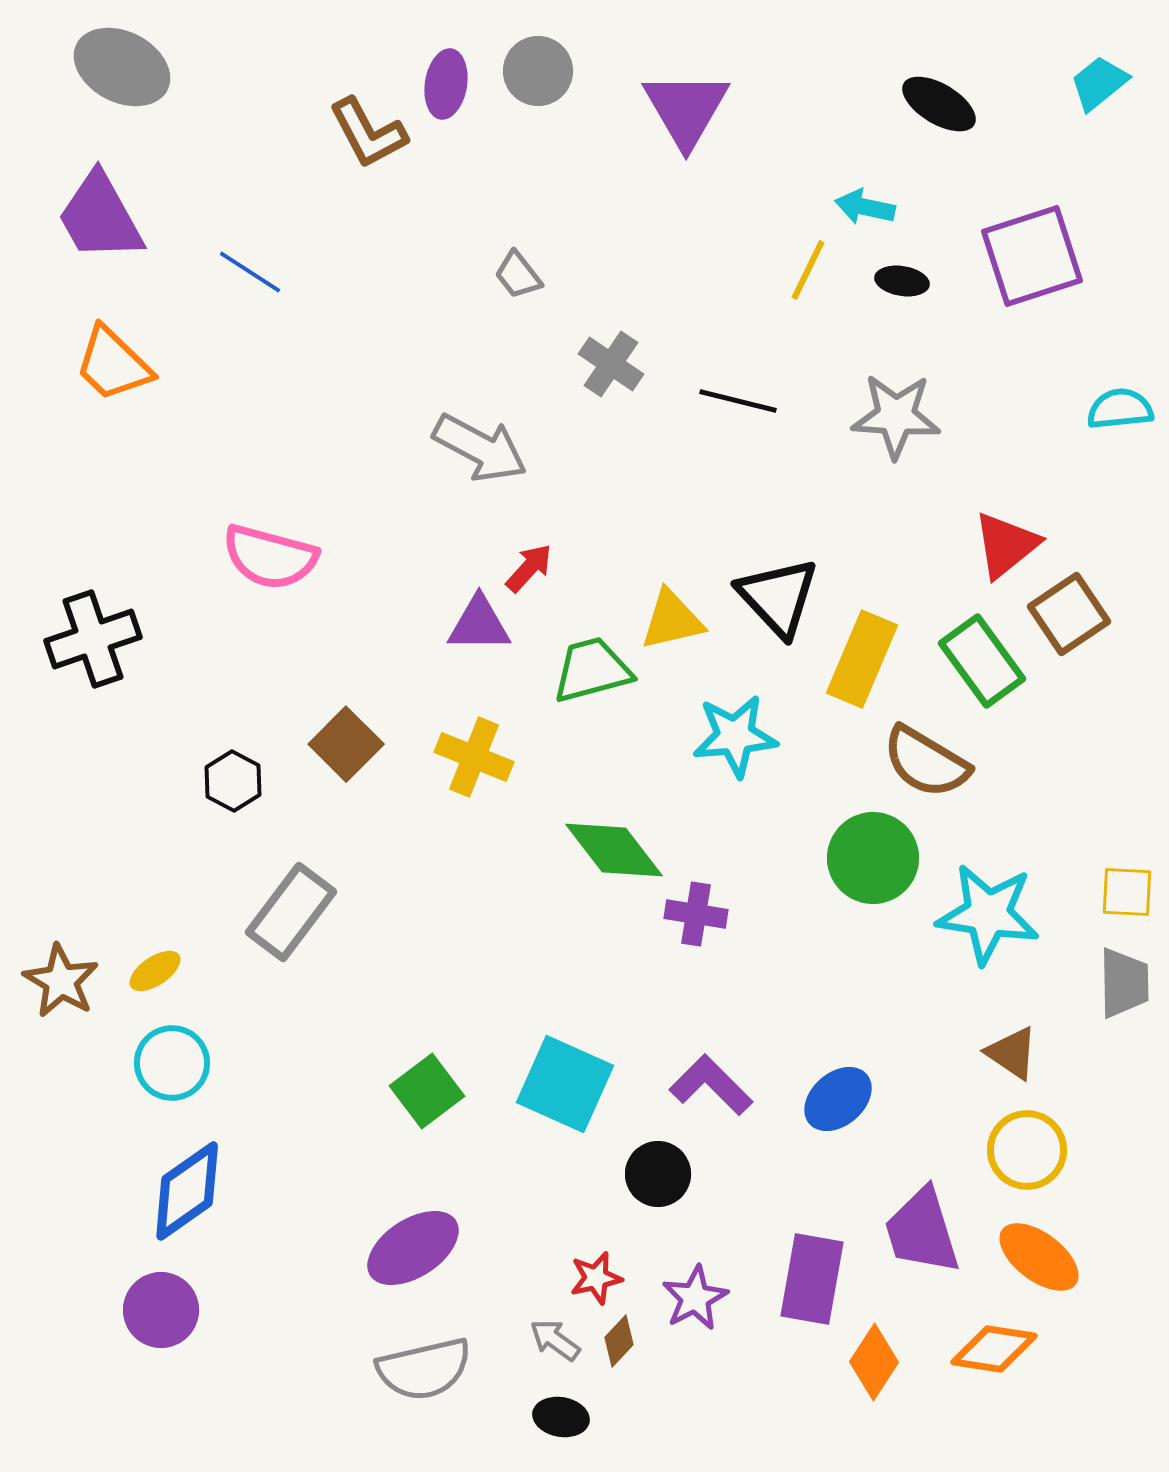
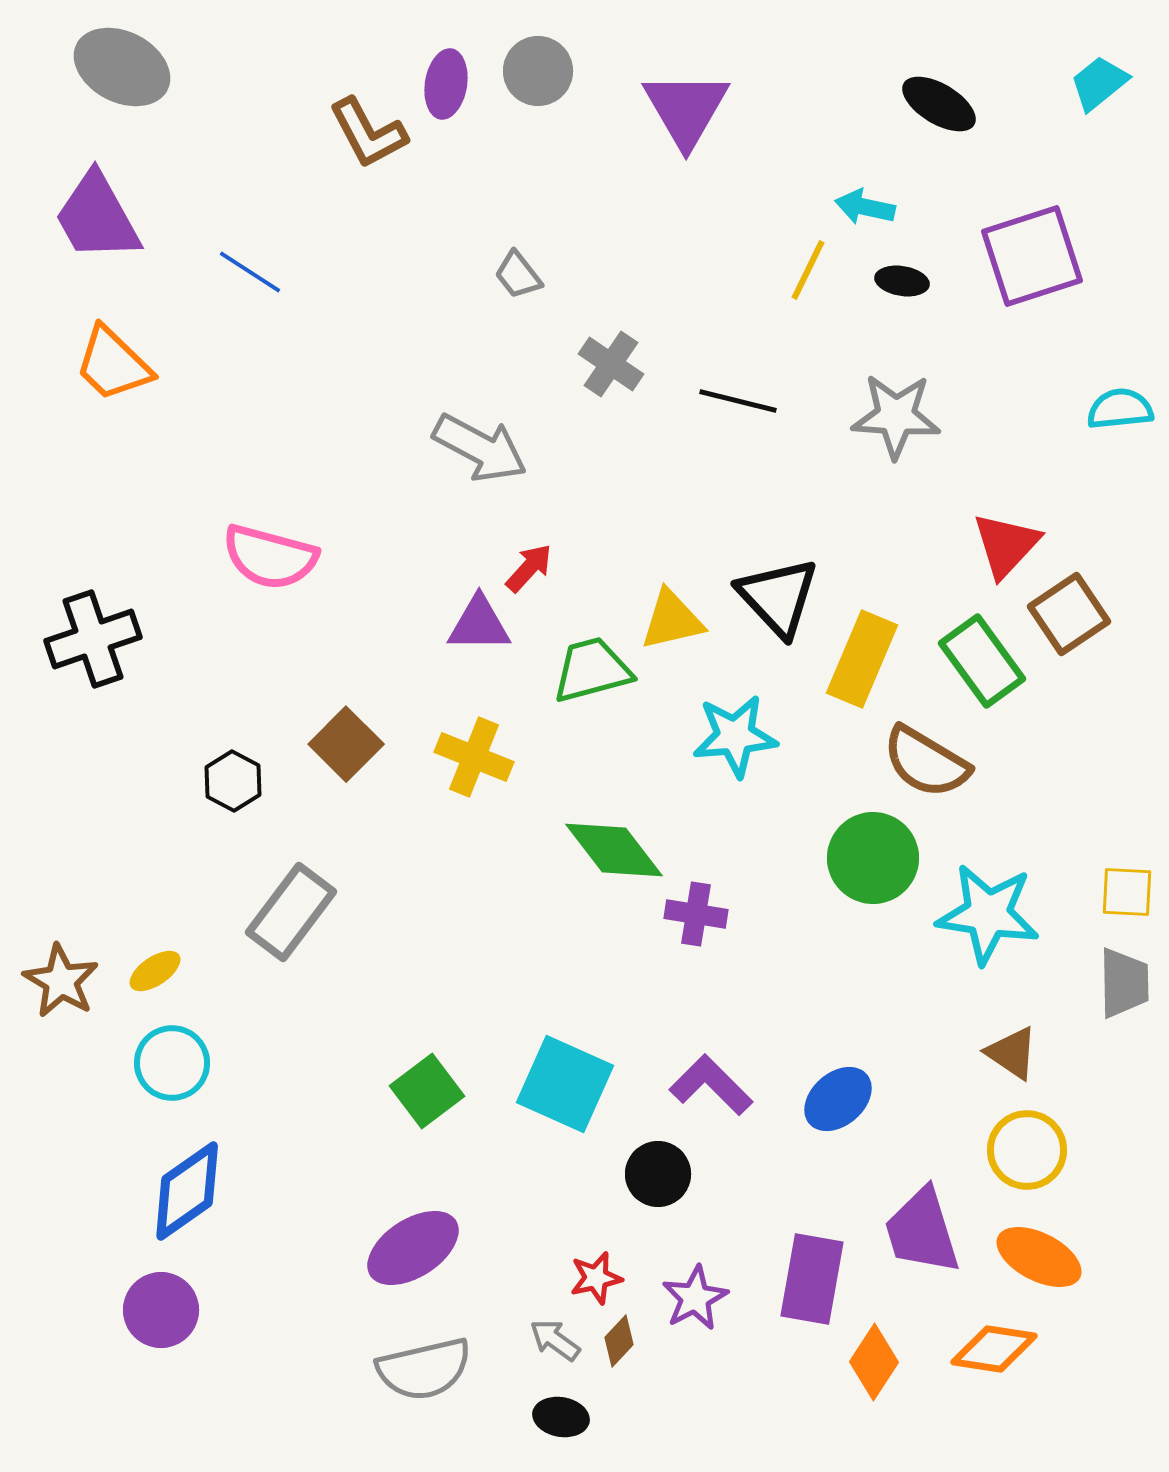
purple trapezoid at (100, 217): moved 3 px left
red triangle at (1006, 545): rotated 8 degrees counterclockwise
orange ellipse at (1039, 1257): rotated 10 degrees counterclockwise
